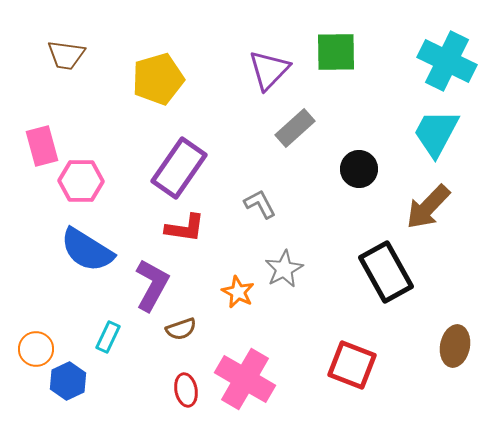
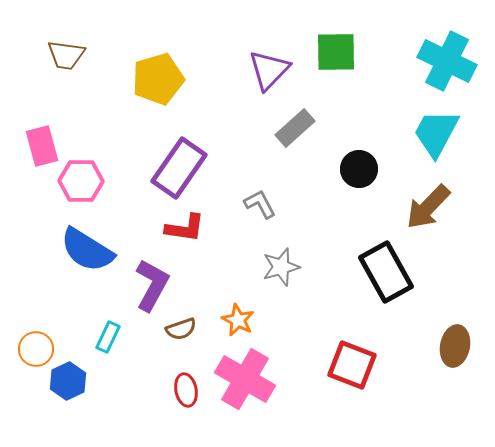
gray star: moved 3 px left, 2 px up; rotated 12 degrees clockwise
orange star: moved 28 px down
